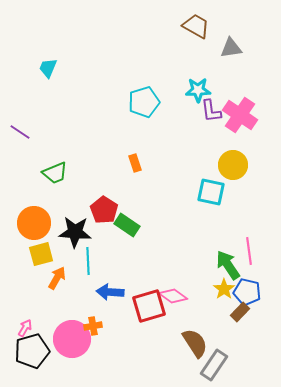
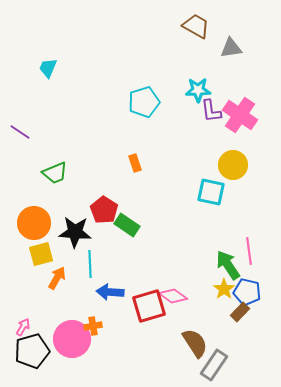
cyan line: moved 2 px right, 3 px down
pink arrow: moved 2 px left, 1 px up
